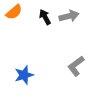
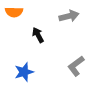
orange semicircle: rotated 42 degrees clockwise
black arrow: moved 7 px left, 18 px down
blue star: moved 3 px up
